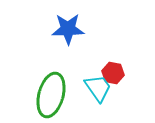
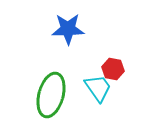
red hexagon: moved 4 px up
